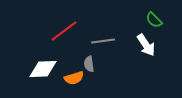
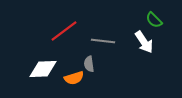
gray line: rotated 15 degrees clockwise
white arrow: moved 2 px left, 3 px up
